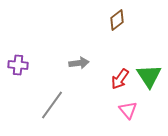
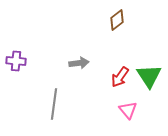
purple cross: moved 2 px left, 4 px up
red arrow: moved 2 px up
gray line: moved 2 px right, 1 px up; rotated 28 degrees counterclockwise
